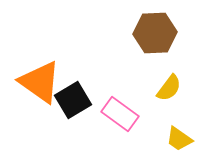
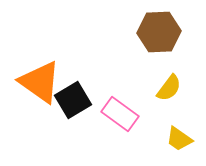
brown hexagon: moved 4 px right, 1 px up
